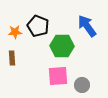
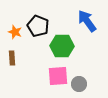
blue arrow: moved 5 px up
orange star: rotated 24 degrees clockwise
gray circle: moved 3 px left, 1 px up
